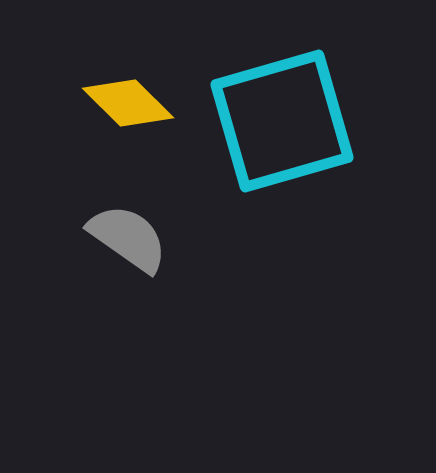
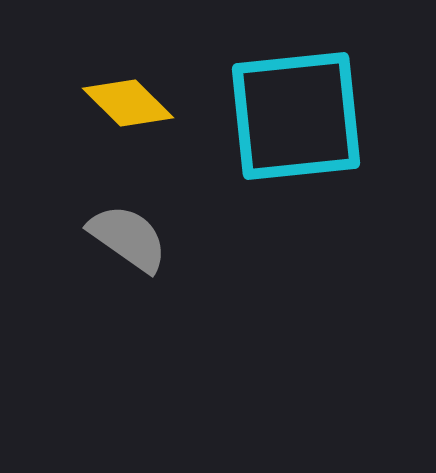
cyan square: moved 14 px right, 5 px up; rotated 10 degrees clockwise
